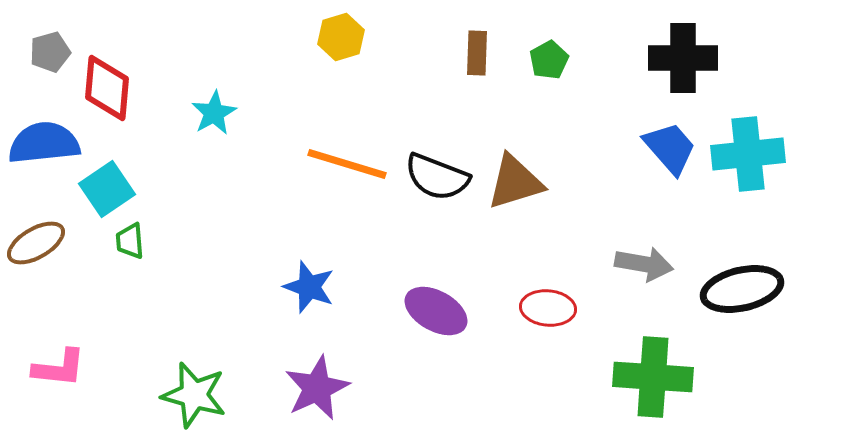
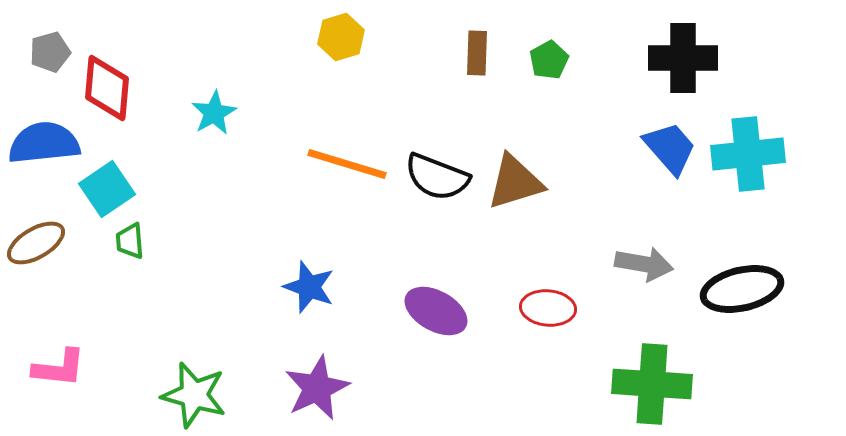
green cross: moved 1 px left, 7 px down
